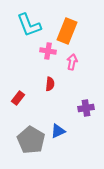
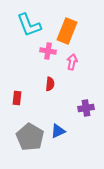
red rectangle: moved 1 px left; rotated 32 degrees counterclockwise
gray pentagon: moved 1 px left, 3 px up
